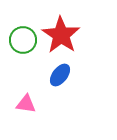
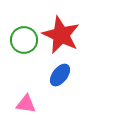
red star: rotated 9 degrees counterclockwise
green circle: moved 1 px right
